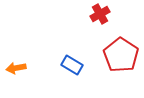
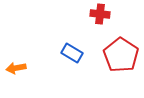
red cross: rotated 36 degrees clockwise
blue rectangle: moved 12 px up
